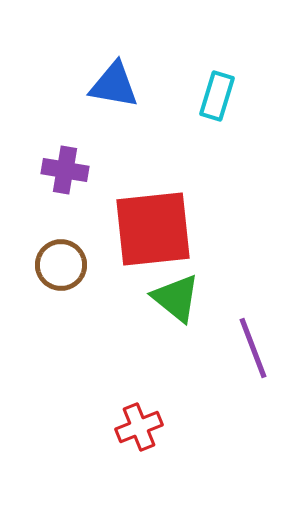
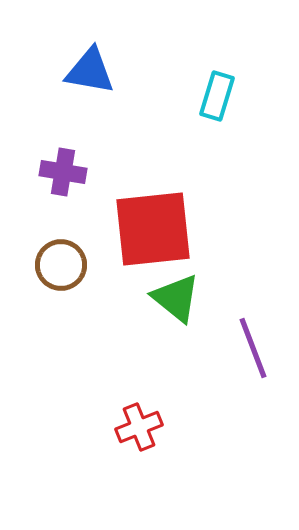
blue triangle: moved 24 px left, 14 px up
purple cross: moved 2 px left, 2 px down
